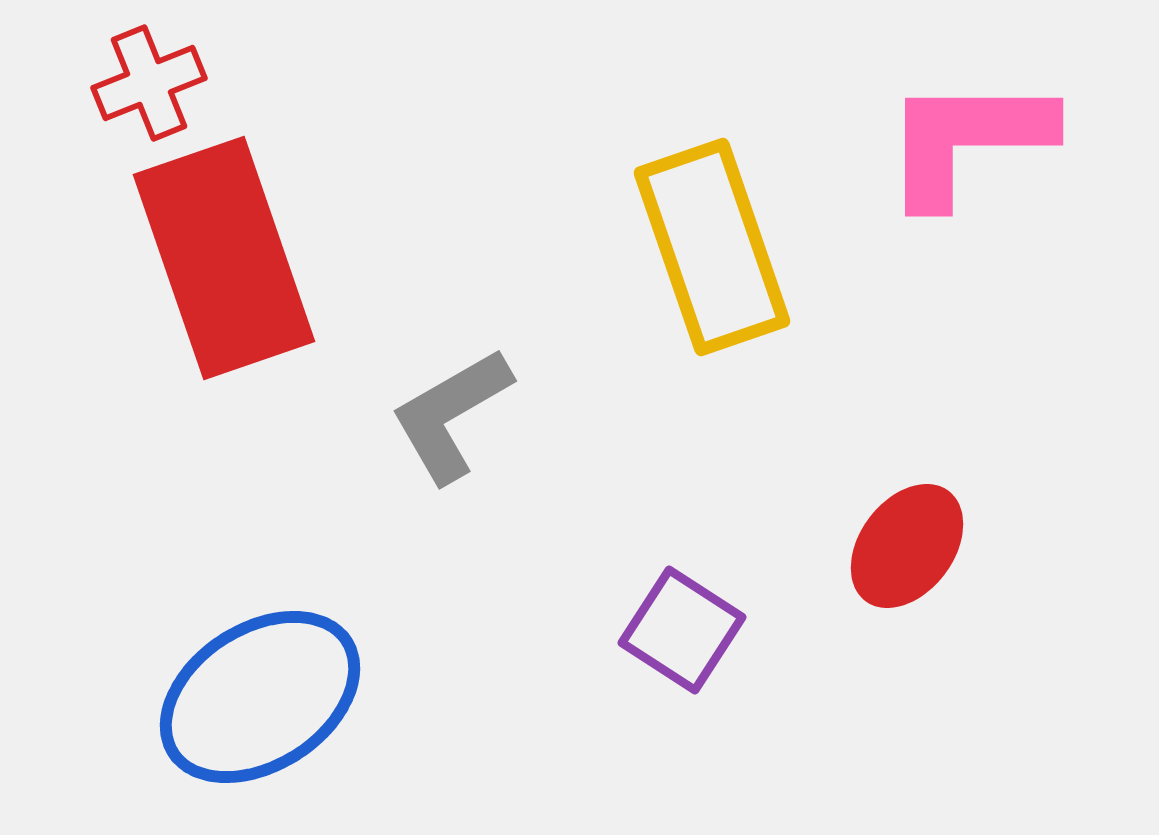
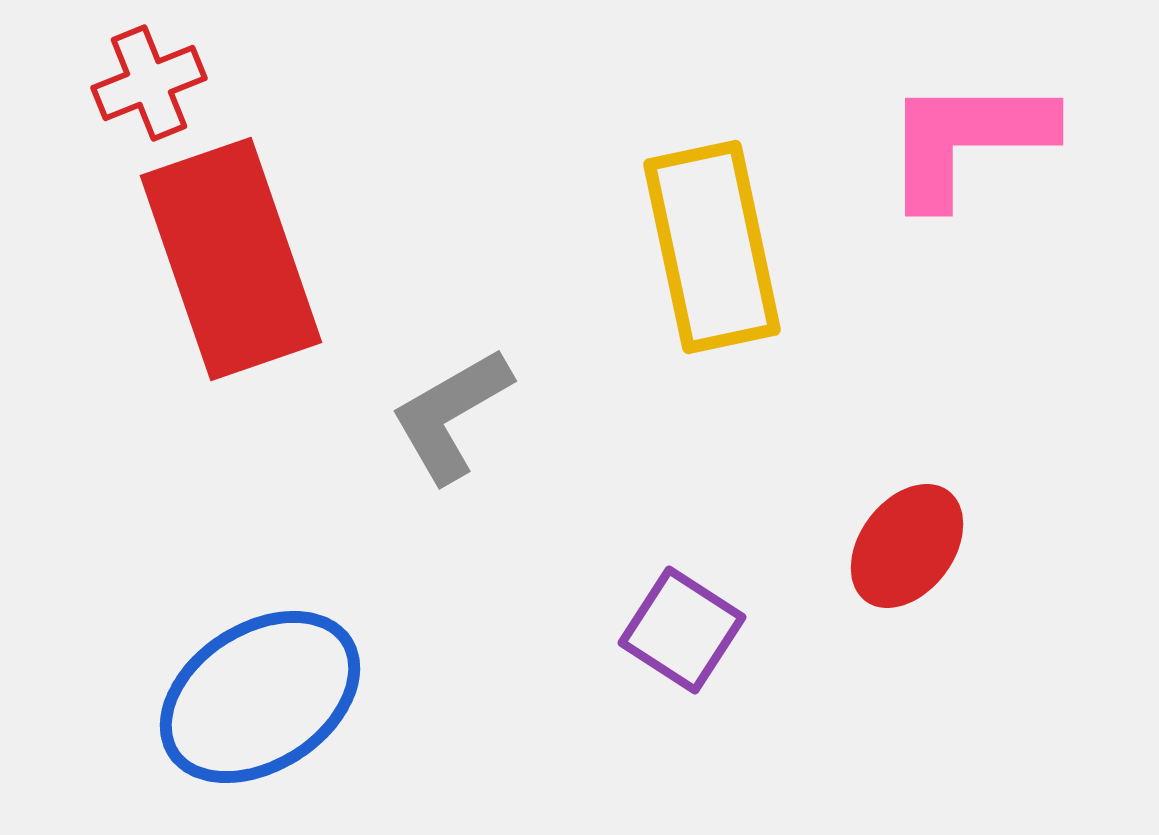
yellow rectangle: rotated 7 degrees clockwise
red rectangle: moved 7 px right, 1 px down
